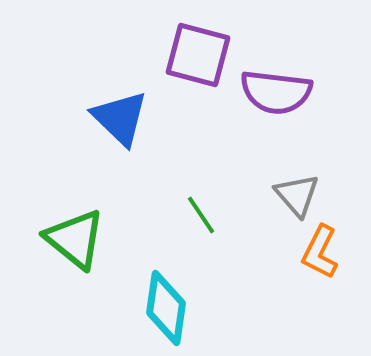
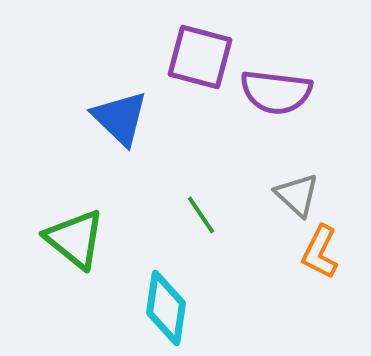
purple square: moved 2 px right, 2 px down
gray triangle: rotated 6 degrees counterclockwise
